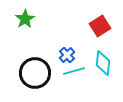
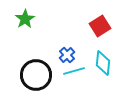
black circle: moved 1 px right, 2 px down
